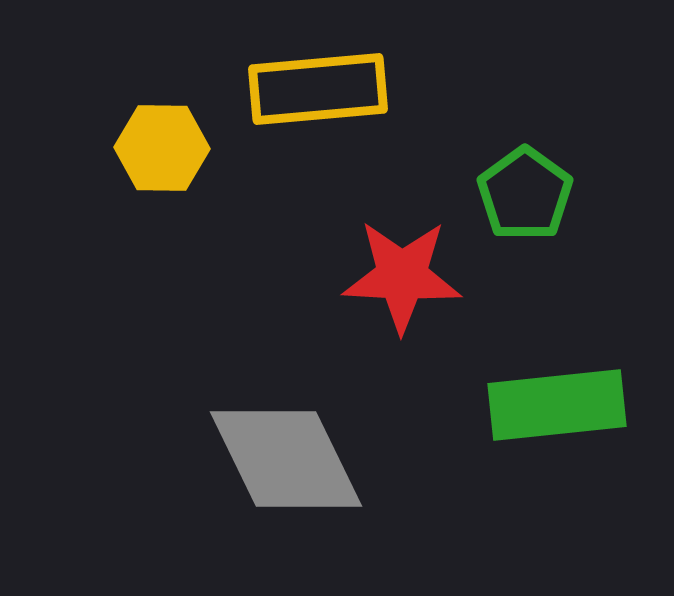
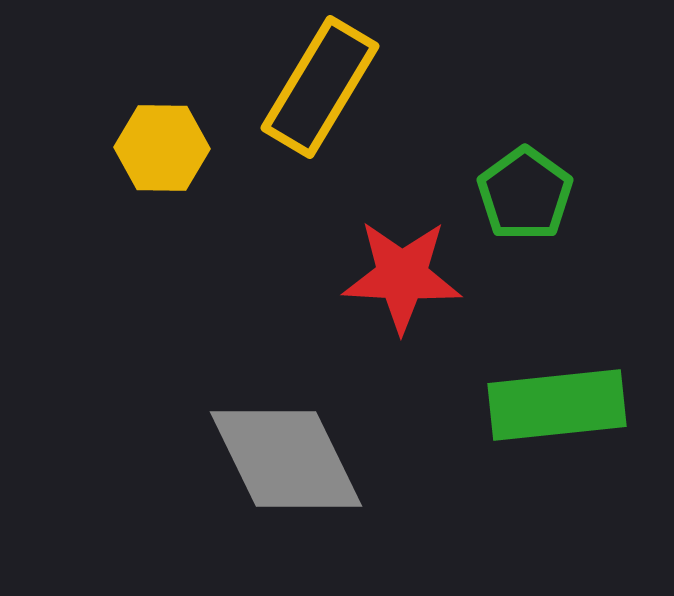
yellow rectangle: moved 2 px right, 2 px up; rotated 54 degrees counterclockwise
